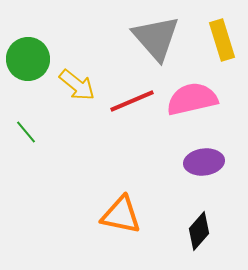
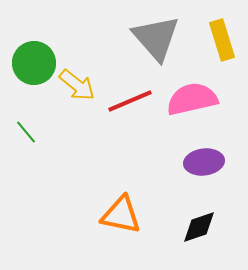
green circle: moved 6 px right, 4 px down
red line: moved 2 px left
black diamond: moved 4 px up; rotated 30 degrees clockwise
